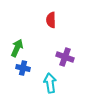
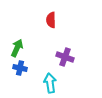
blue cross: moved 3 px left
